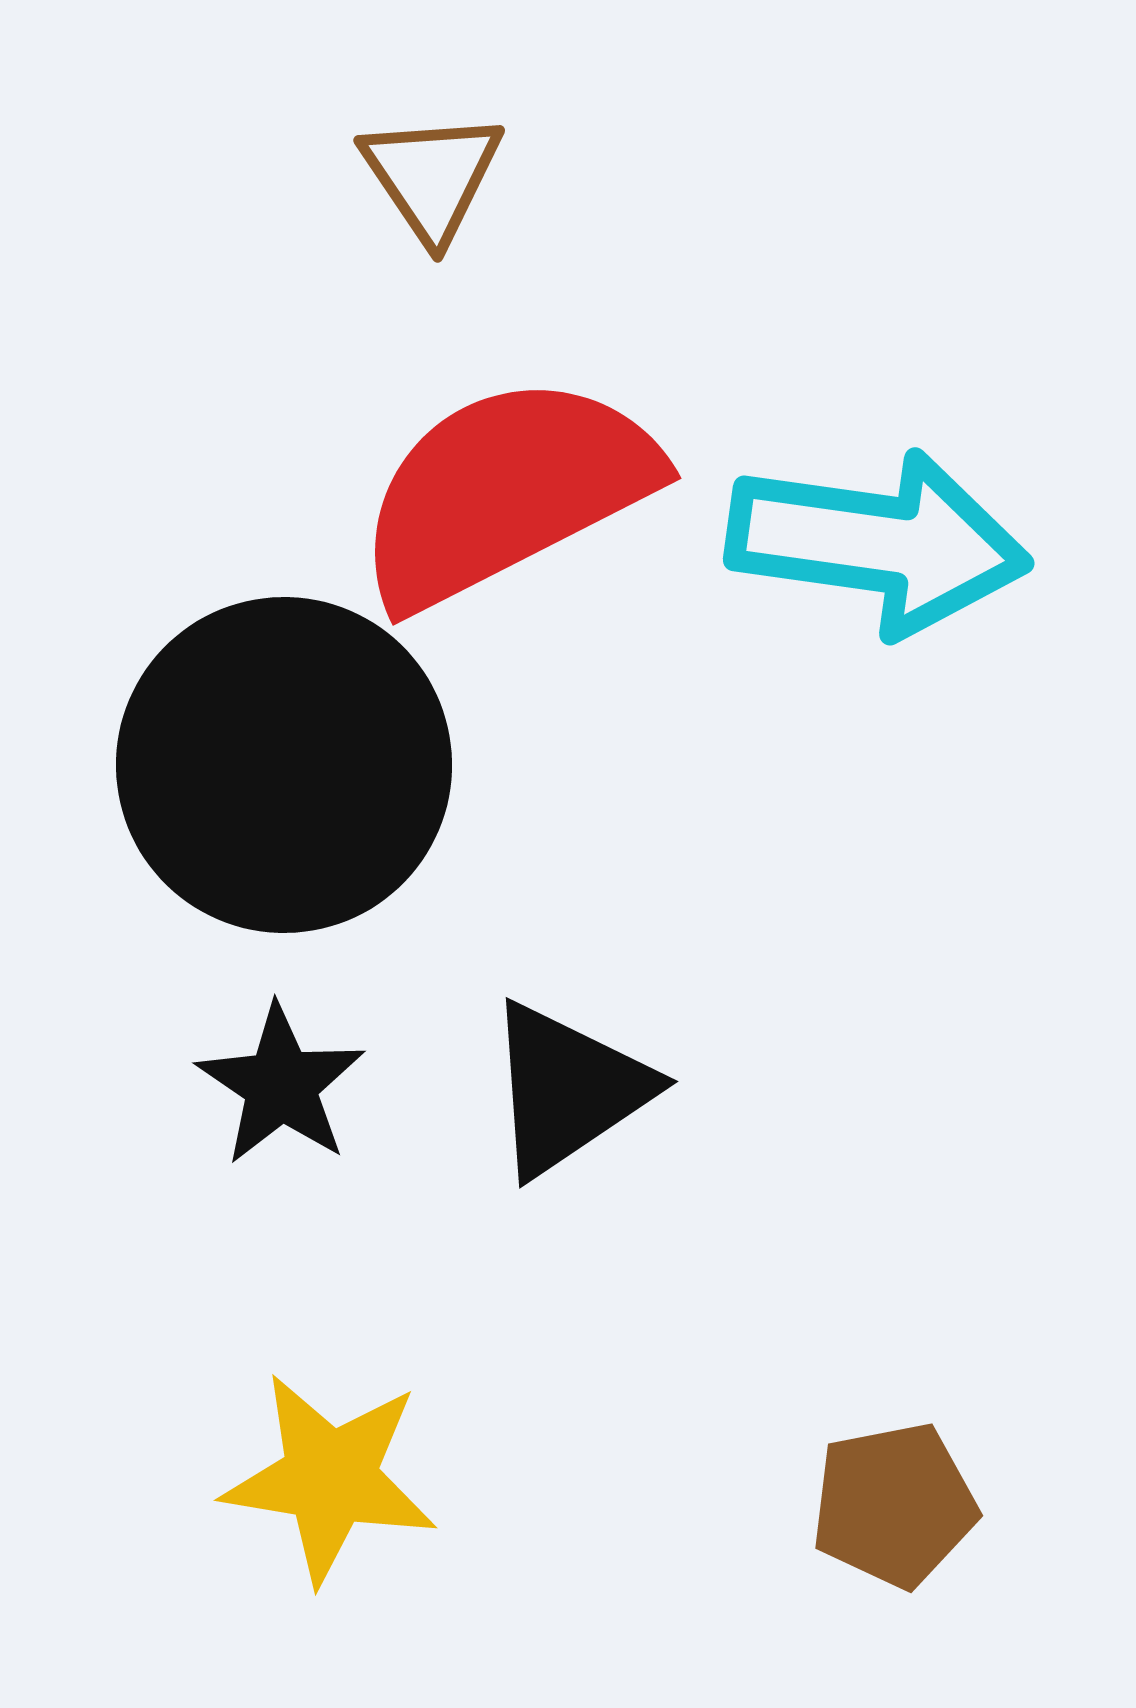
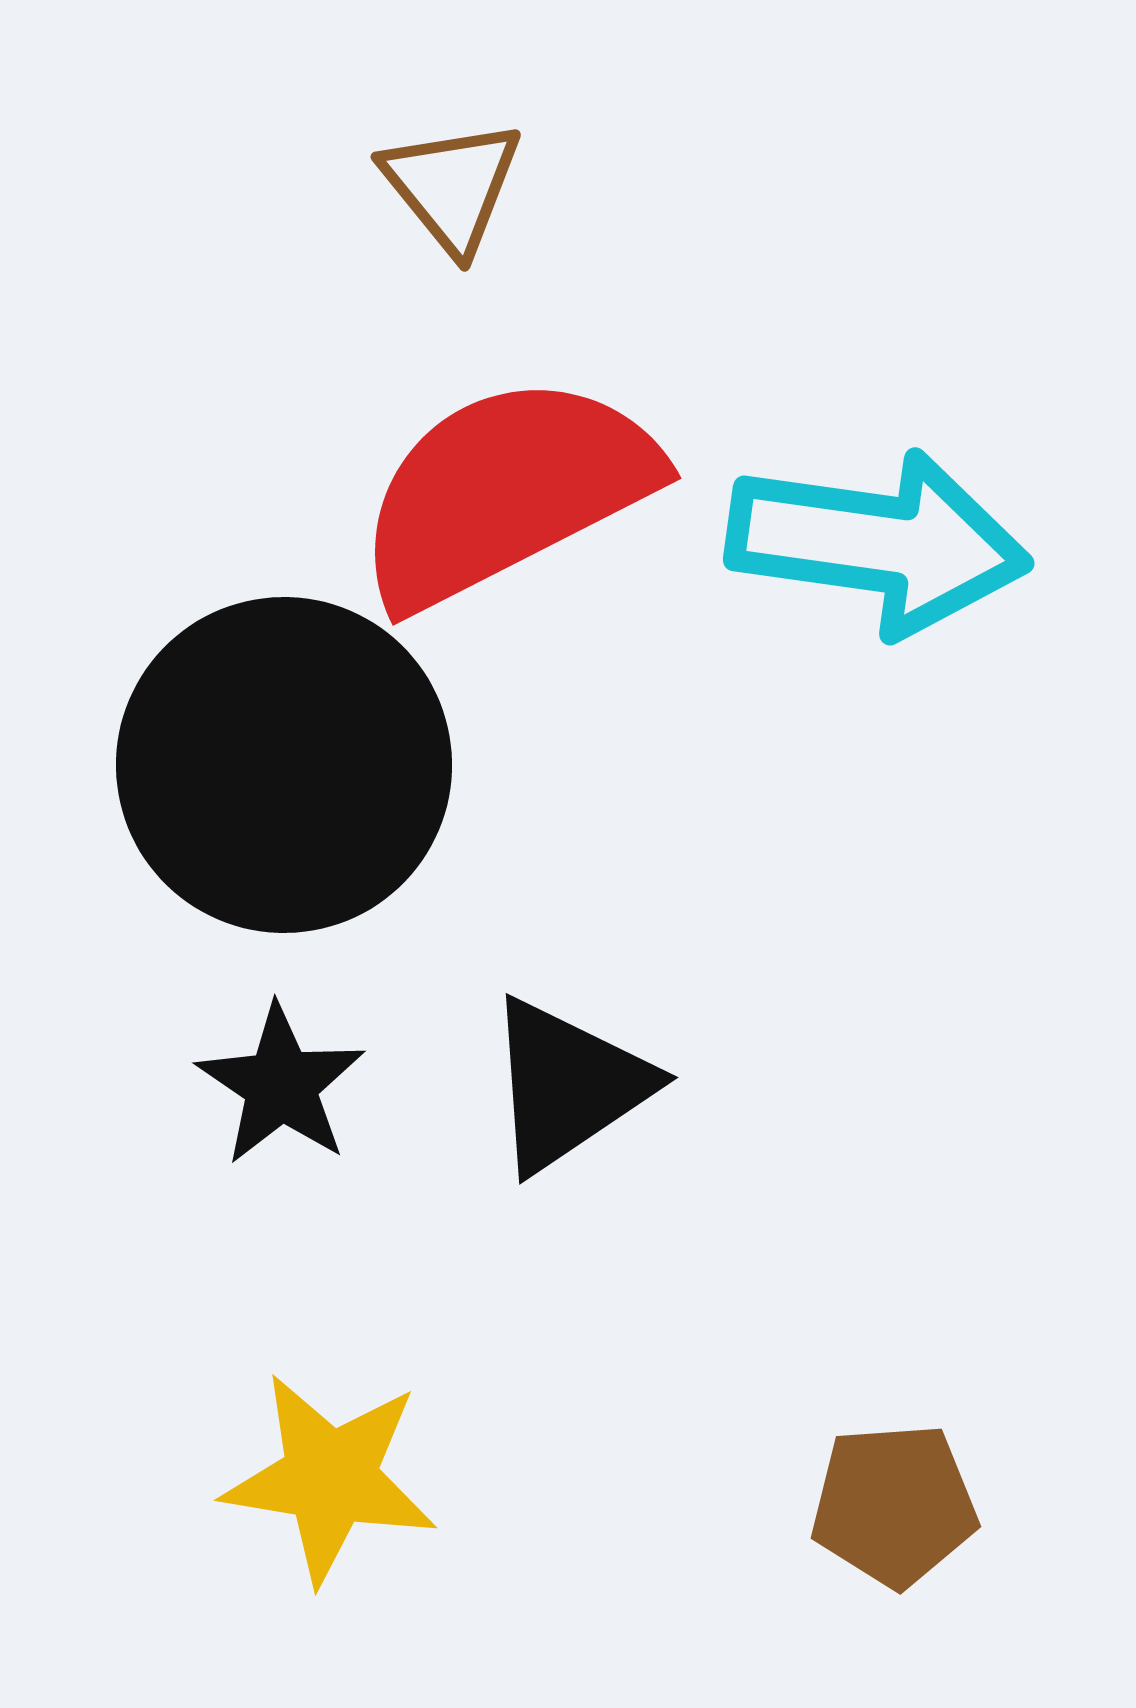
brown triangle: moved 20 px right, 10 px down; rotated 5 degrees counterclockwise
black triangle: moved 4 px up
brown pentagon: rotated 7 degrees clockwise
